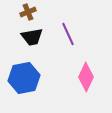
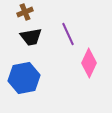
brown cross: moved 3 px left
black trapezoid: moved 1 px left
pink diamond: moved 3 px right, 14 px up
